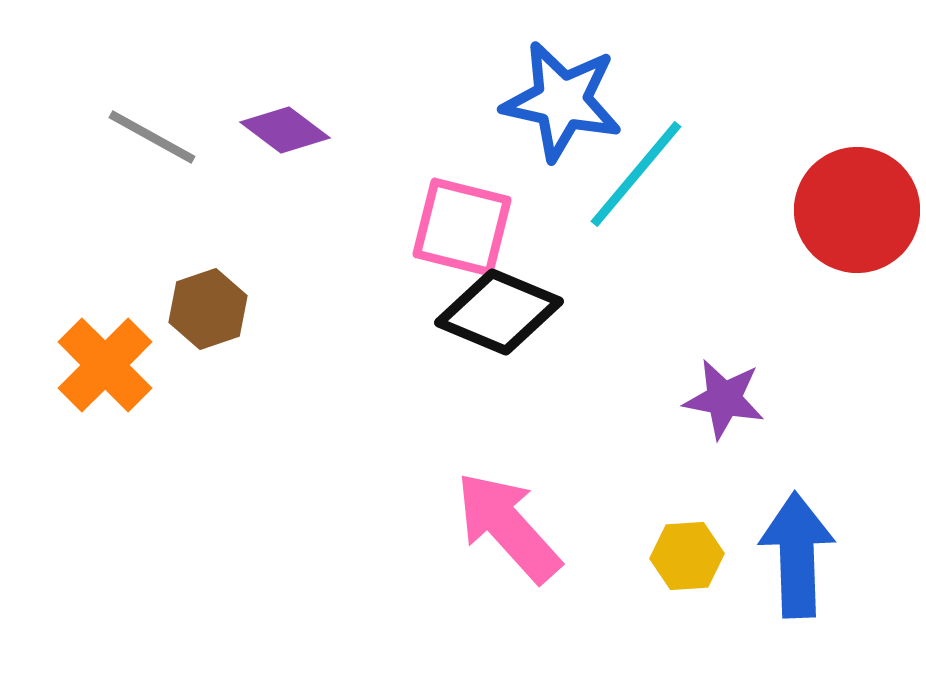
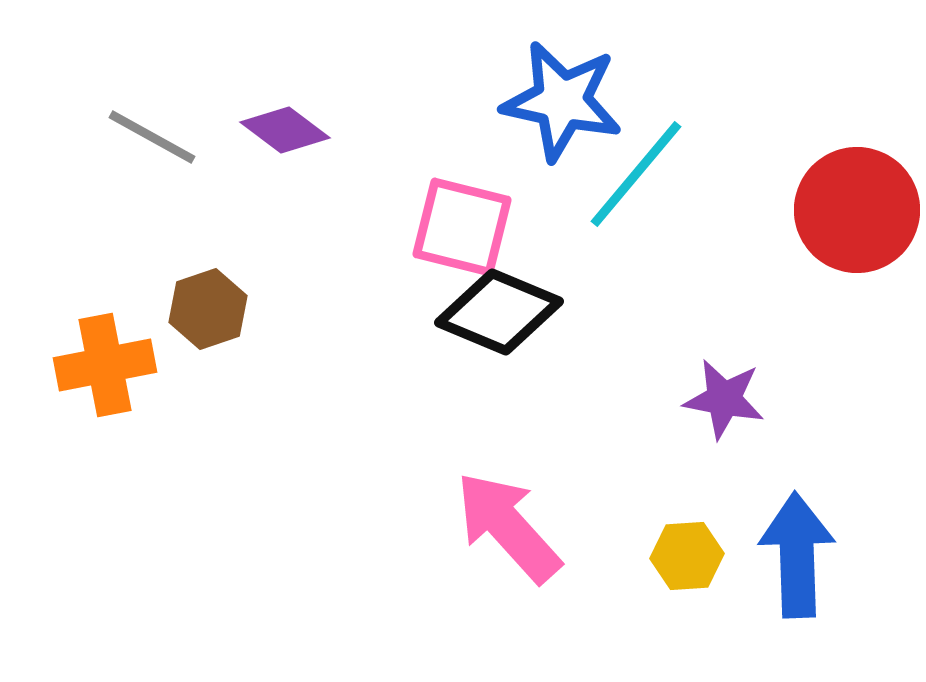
orange cross: rotated 34 degrees clockwise
